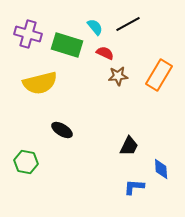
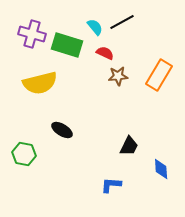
black line: moved 6 px left, 2 px up
purple cross: moved 4 px right
green hexagon: moved 2 px left, 8 px up
blue L-shape: moved 23 px left, 2 px up
